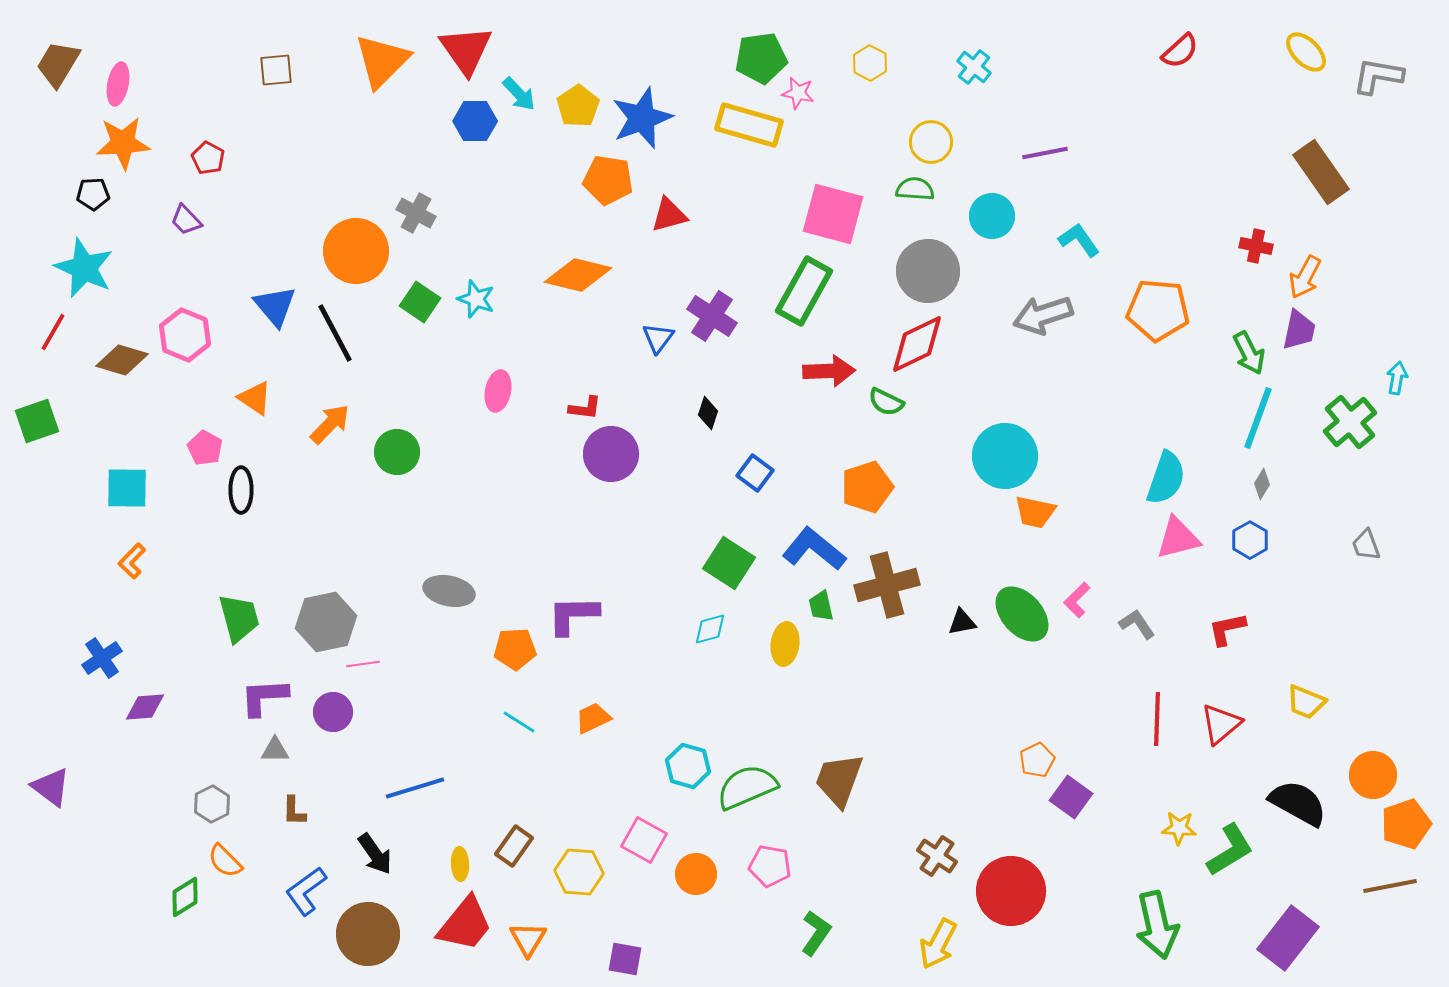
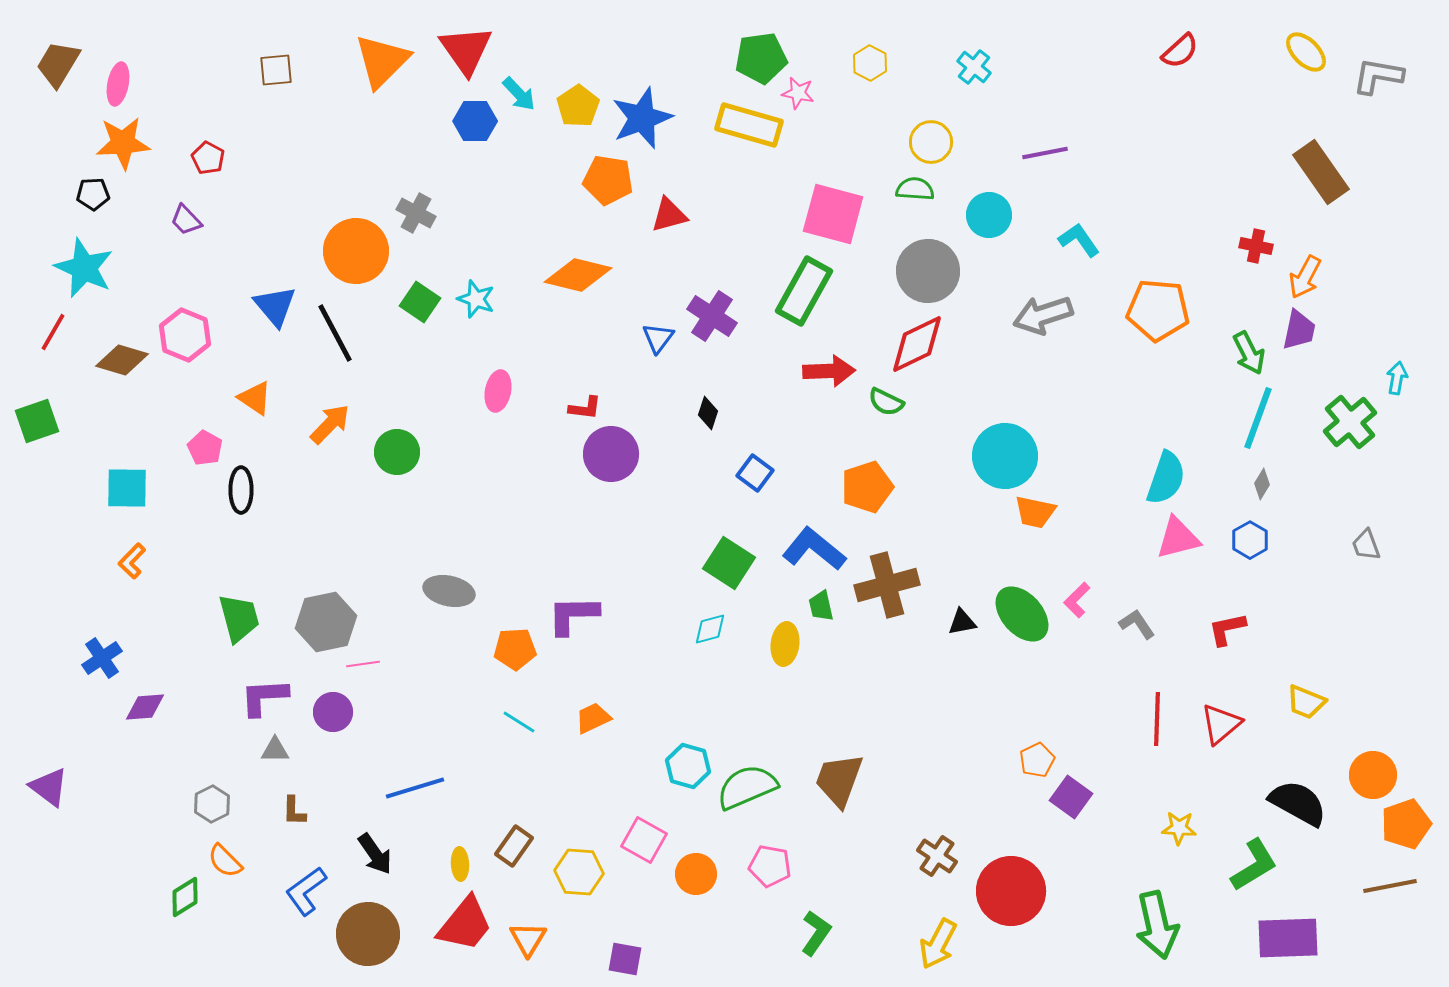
cyan circle at (992, 216): moved 3 px left, 1 px up
purple triangle at (51, 787): moved 2 px left
green L-shape at (1230, 850): moved 24 px right, 15 px down
purple rectangle at (1288, 938): rotated 50 degrees clockwise
